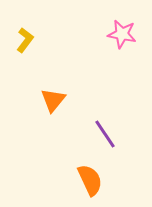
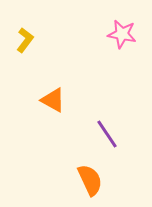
orange triangle: rotated 40 degrees counterclockwise
purple line: moved 2 px right
